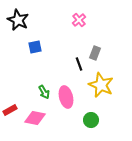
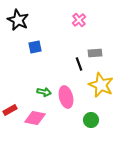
gray rectangle: rotated 64 degrees clockwise
green arrow: rotated 48 degrees counterclockwise
